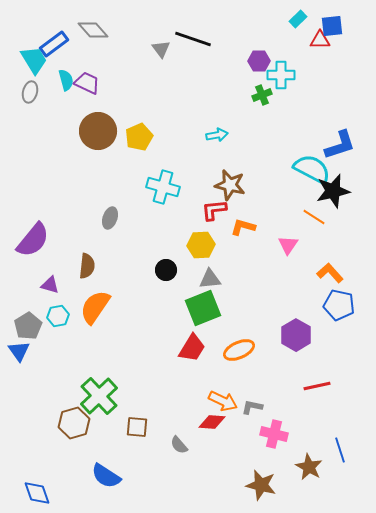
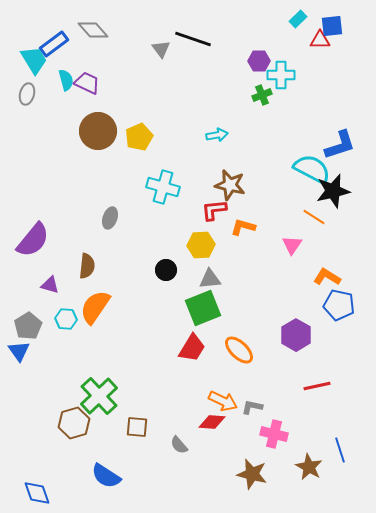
gray ellipse at (30, 92): moved 3 px left, 2 px down
pink triangle at (288, 245): moved 4 px right
orange L-shape at (330, 273): moved 3 px left, 4 px down; rotated 16 degrees counterclockwise
cyan hexagon at (58, 316): moved 8 px right, 3 px down; rotated 15 degrees clockwise
orange ellipse at (239, 350): rotated 68 degrees clockwise
brown star at (261, 485): moved 9 px left, 11 px up
